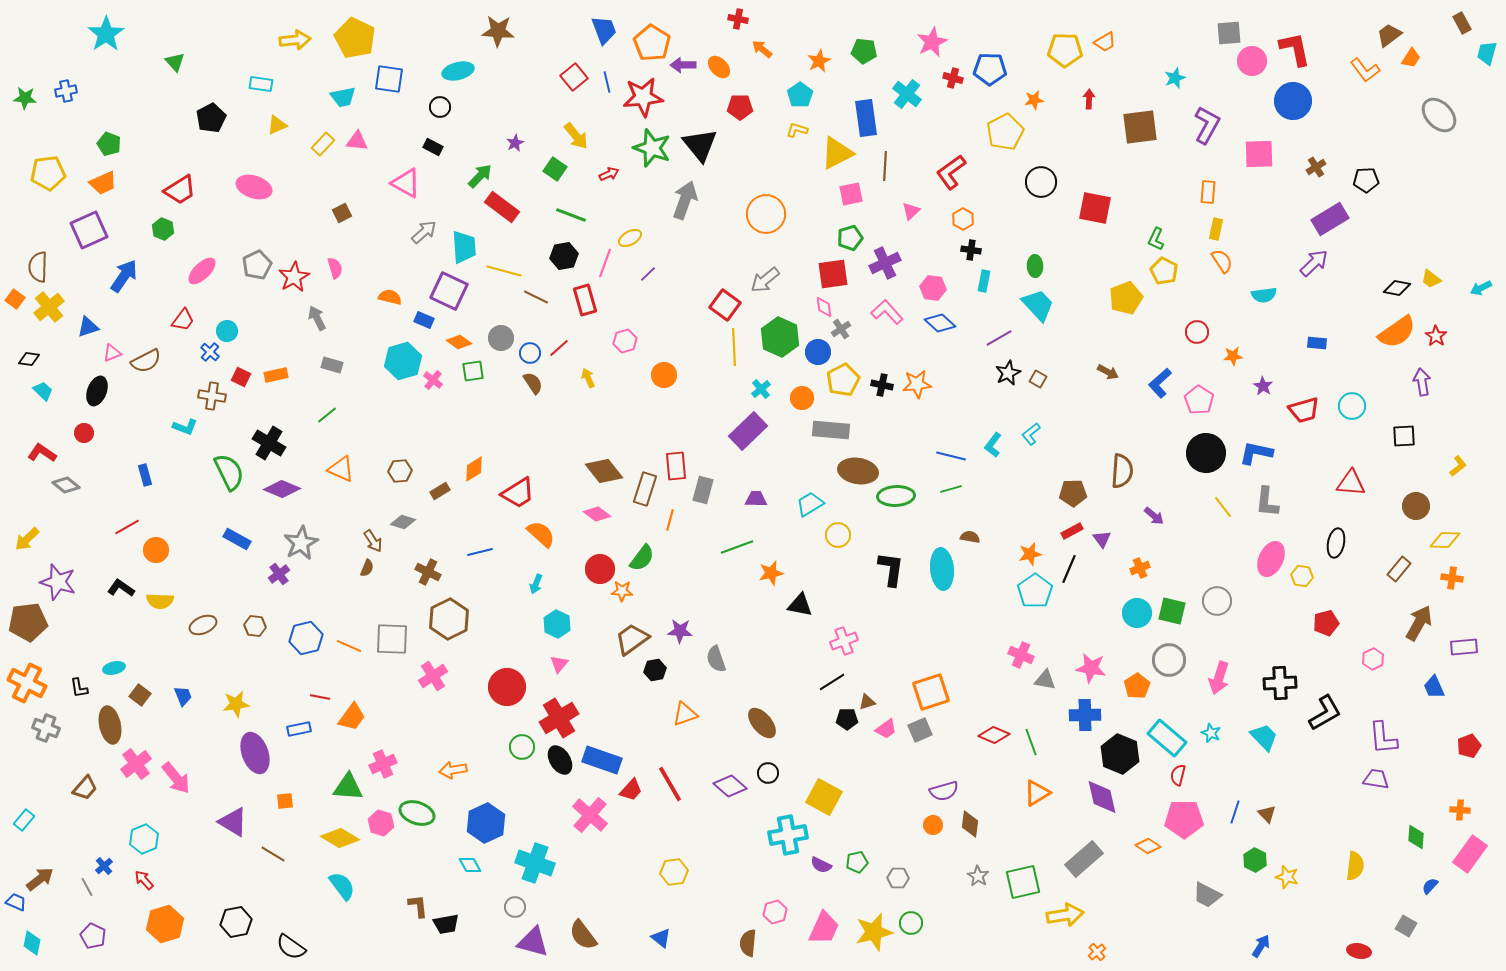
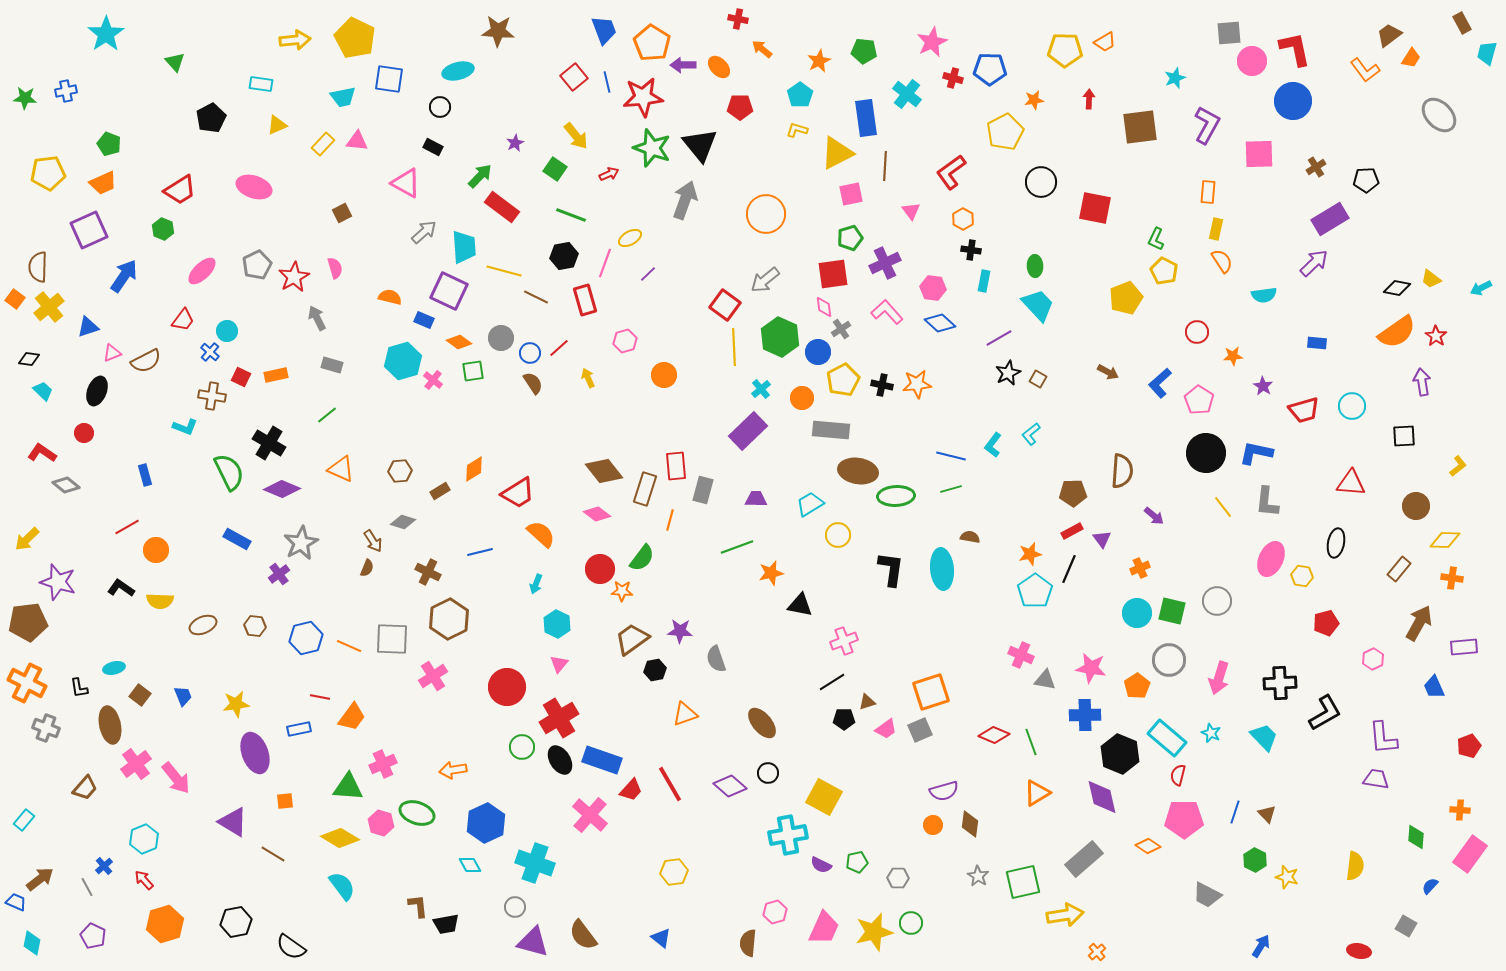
pink triangle at (911, 211): rotated 24 degrees counterclockwise
black pentagon at (847, 719): moved 3 px left
